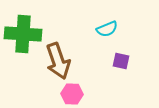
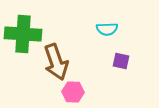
cyan semicircle: rotated 20 degrees clockwise
brown arrow: moved 2 px left, 1 px down
pink hexagon: moved 1 px right, 2 px up
